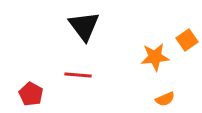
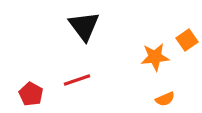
red line: moved 1 px left, 5 px down; rotated 24 degrees counterclockwise
